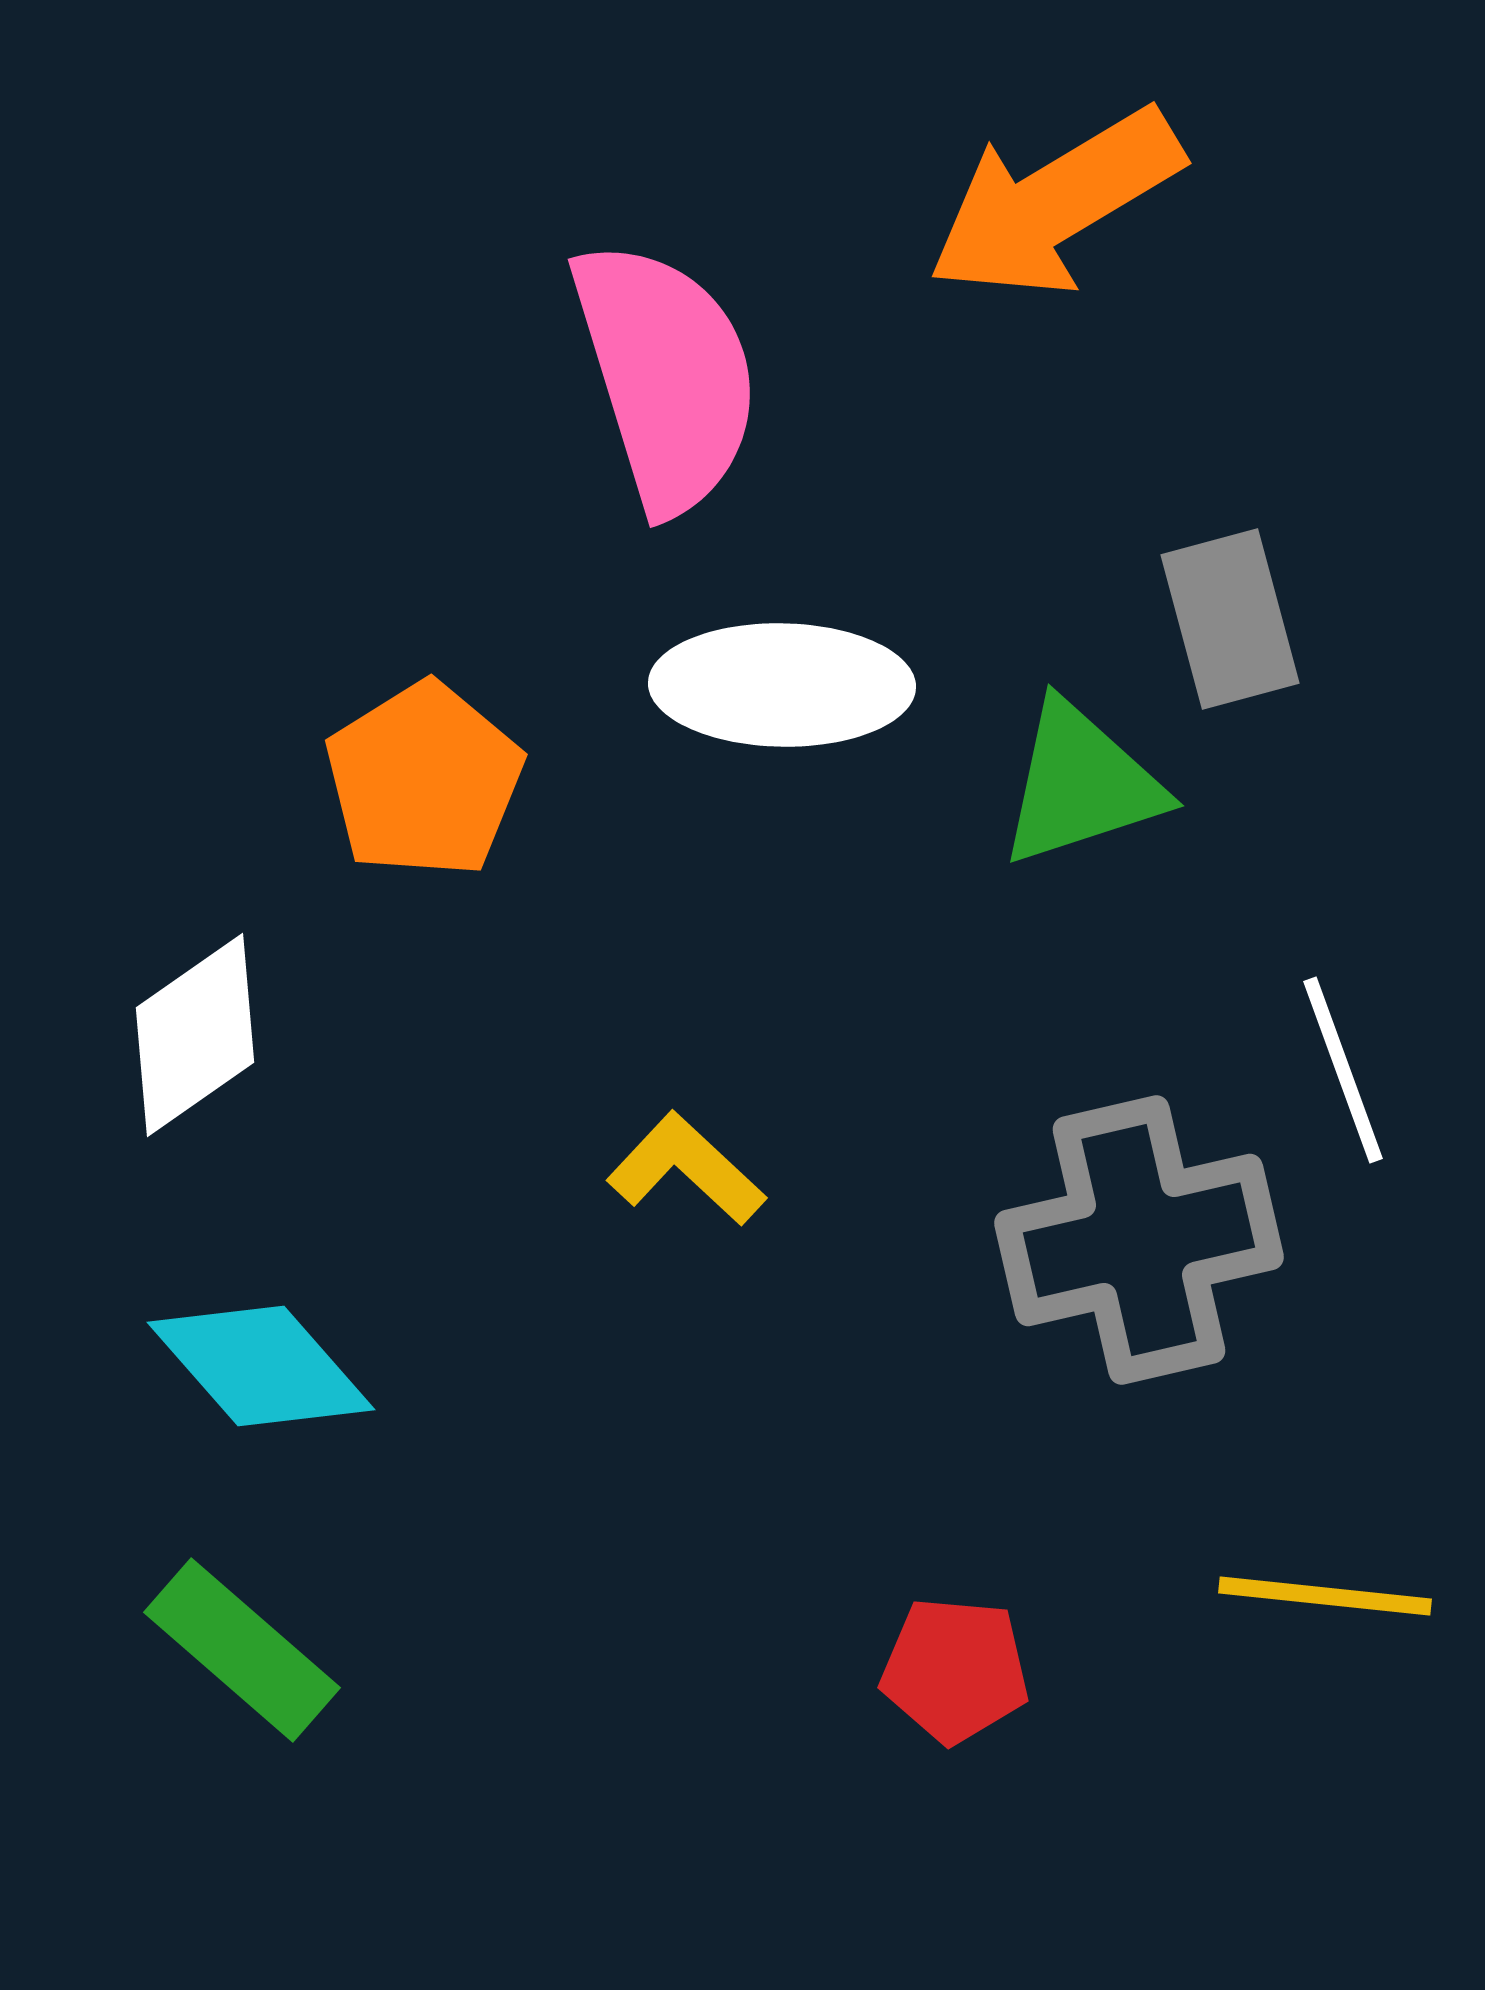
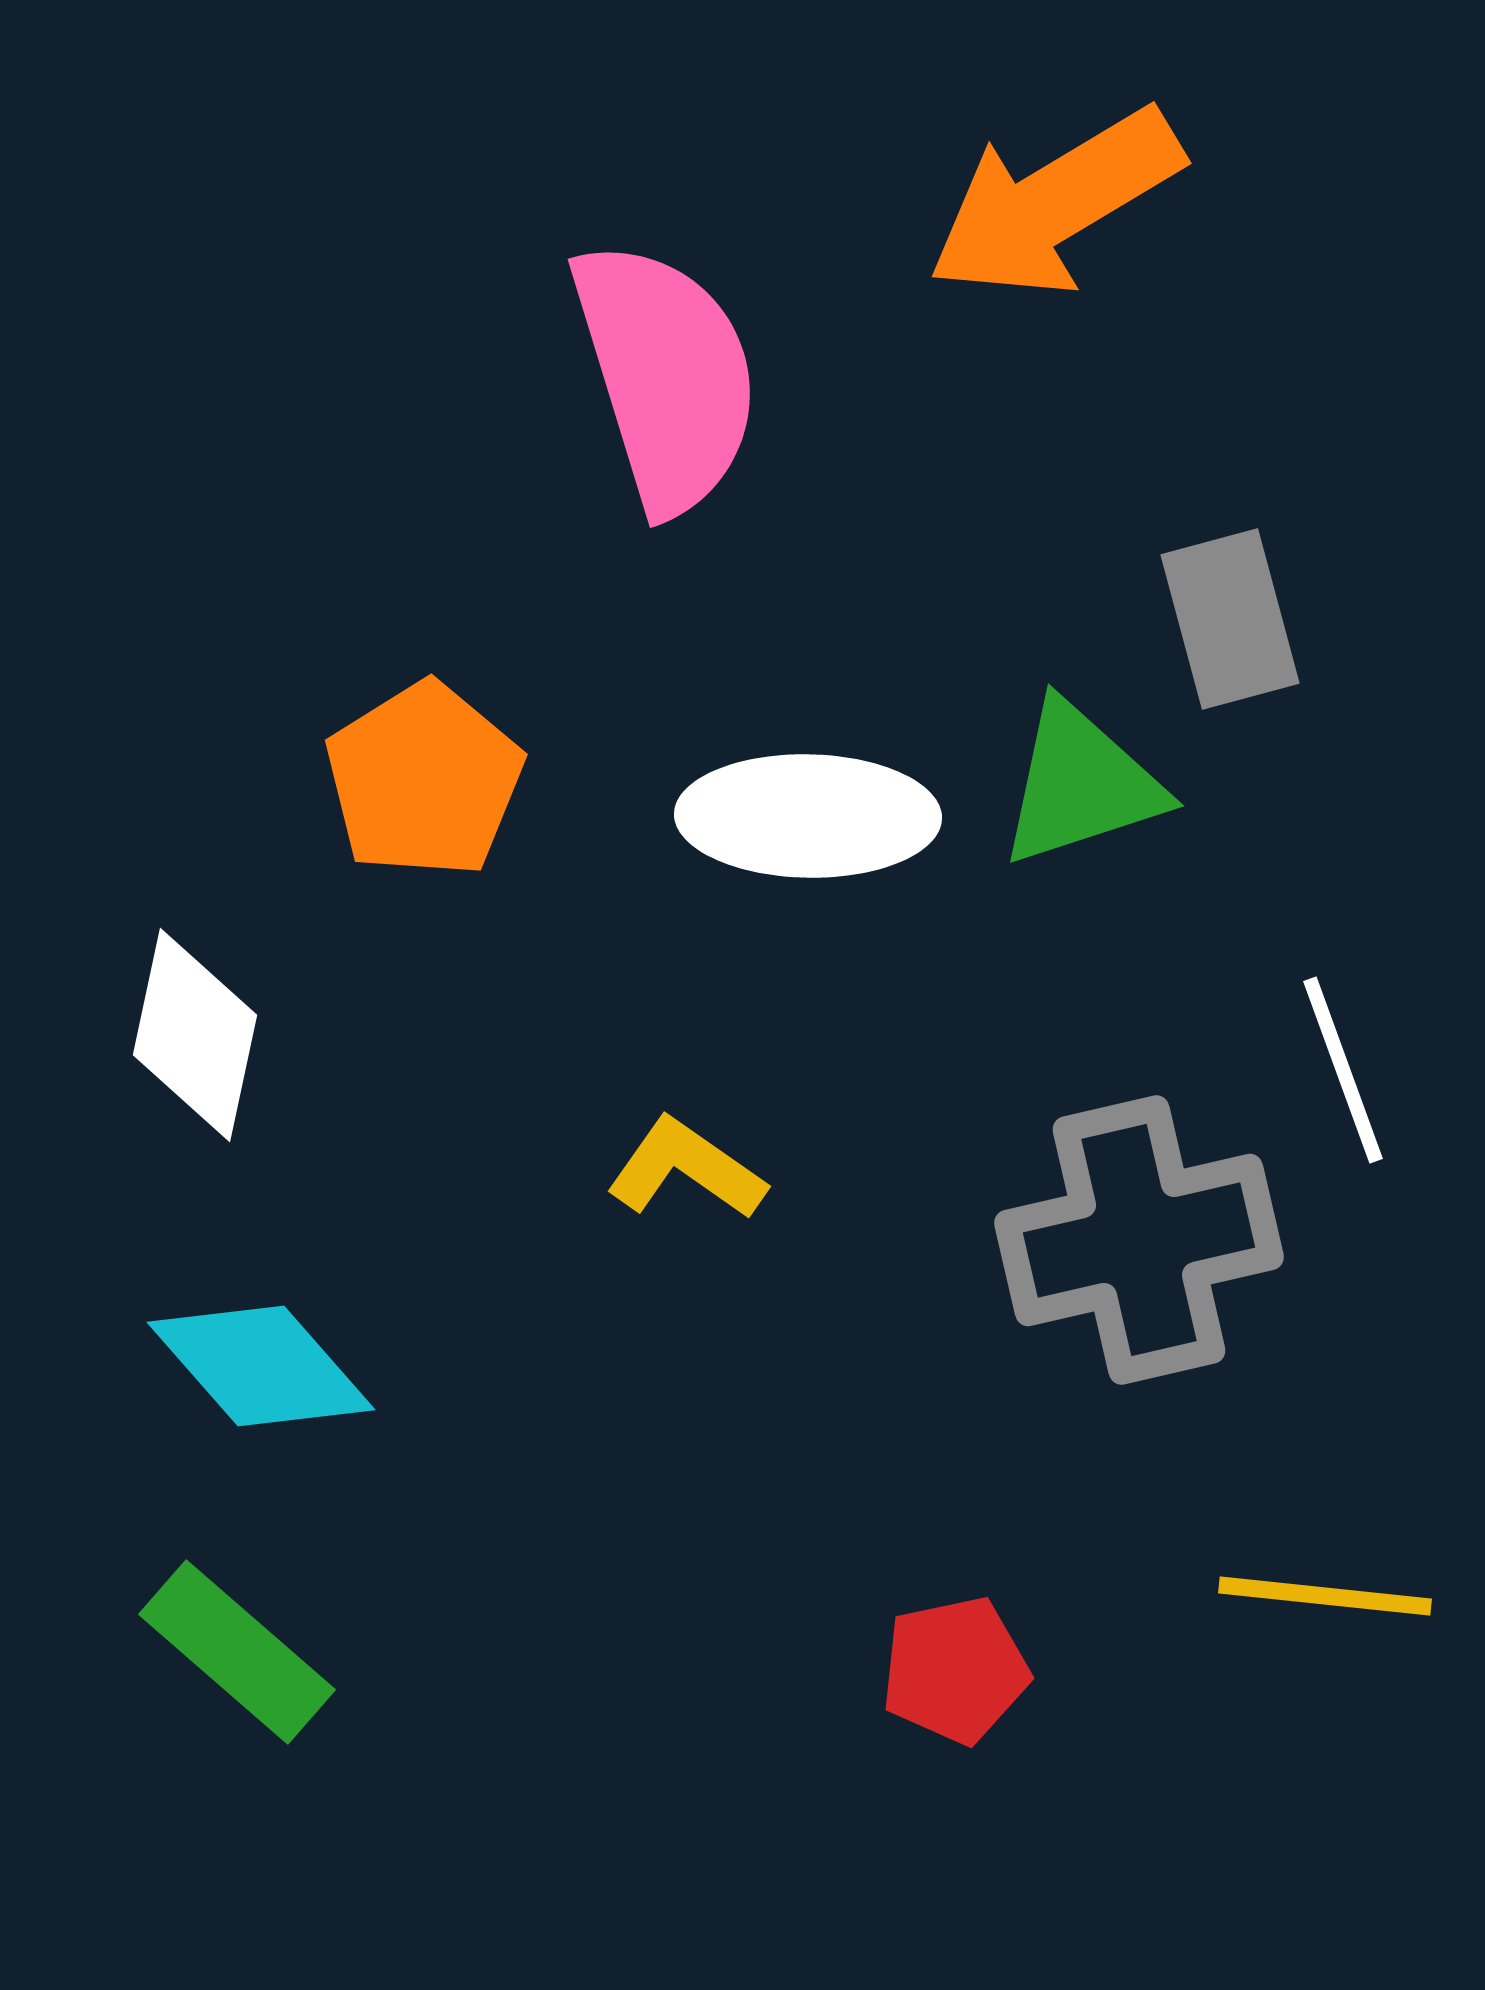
white ellipse: moved 26 px right, 131 px down
white diamond: rotated 43 degrees counterclockwise
yellow L-shape: rotated 8 degrees counterclockwise
green rectangle: moved 5 px left, 2 px down
red pentagon: rotated 17 degrees counterclockwise
